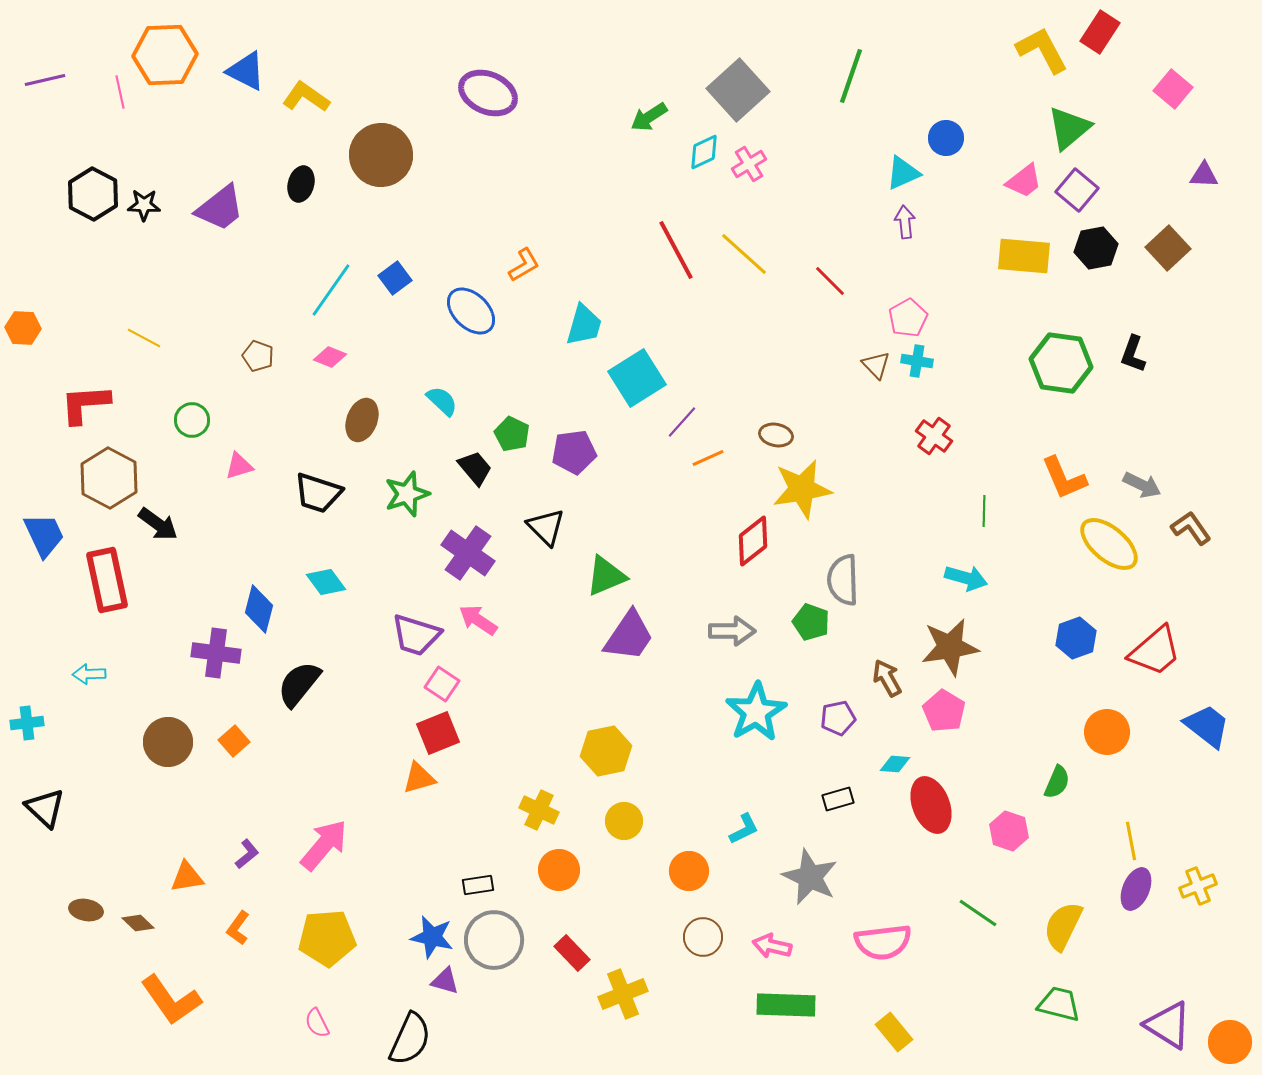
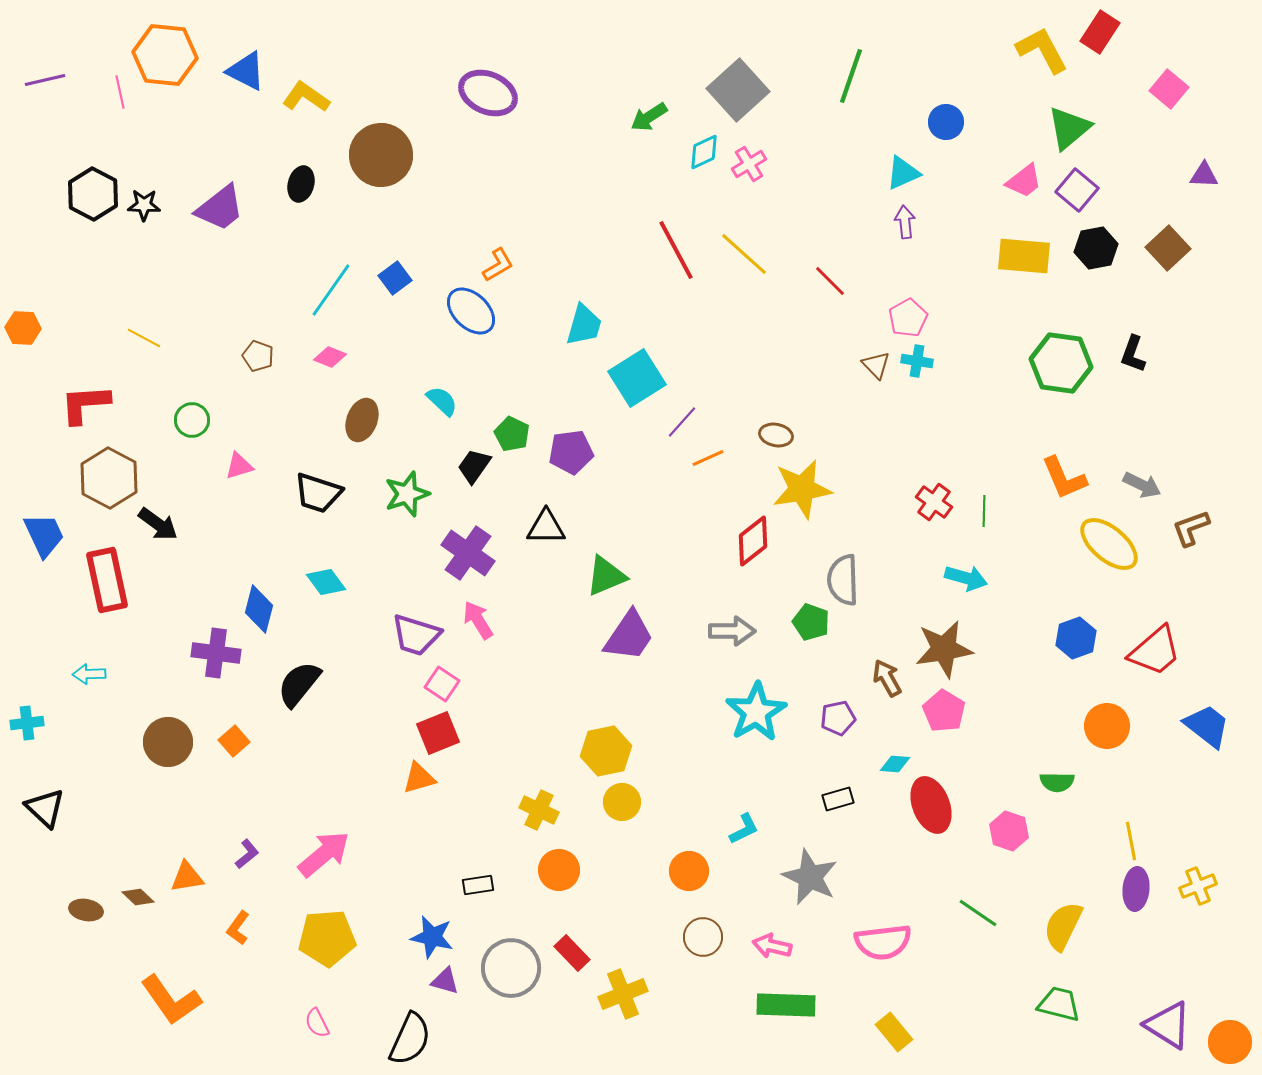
orange hexagon at (165, 55): rotated 8 degrees clockwise
pink square at (1173, 89): moved 4 px left
blue circle at (946, 138): moved 16 px up
orange L-shape at (524, 265): moved 26 px left
red cross at (934, 436): moved 66 px down
purple pentagon at (574, 452): moved 3 px left
black trapezoid at (475, 468): moved 1 px left, 2 px up; rotated 105 degrees counterclockwise
black triangle at (546, 527): rotated 45 degrees counterclockwise
brown L-shape at (1191, 528): rotated 75 degrees counterclockwise
pink arrow at (478, 620): rotated 24 degrees clockwise
brown star at (950, 647): moved 6 px left, 2 px down
orange circle at (1107, 732): moved 6 px up
green semicircle at (1057, 782): rotated 68 degrees clockwise
yellow circle at (624, 821): moved 2 px left, 19 px up
pink arrow at (324, 845): moved 9 px down; rotated 10 degrees clockwise
purple ellipse at (1136, 889): rotated 18 degrees counterclockwise
brown diamond at (138, 923): moved 26 px up
gray circle at (494, 940): moved 17 px right, 28 px down
